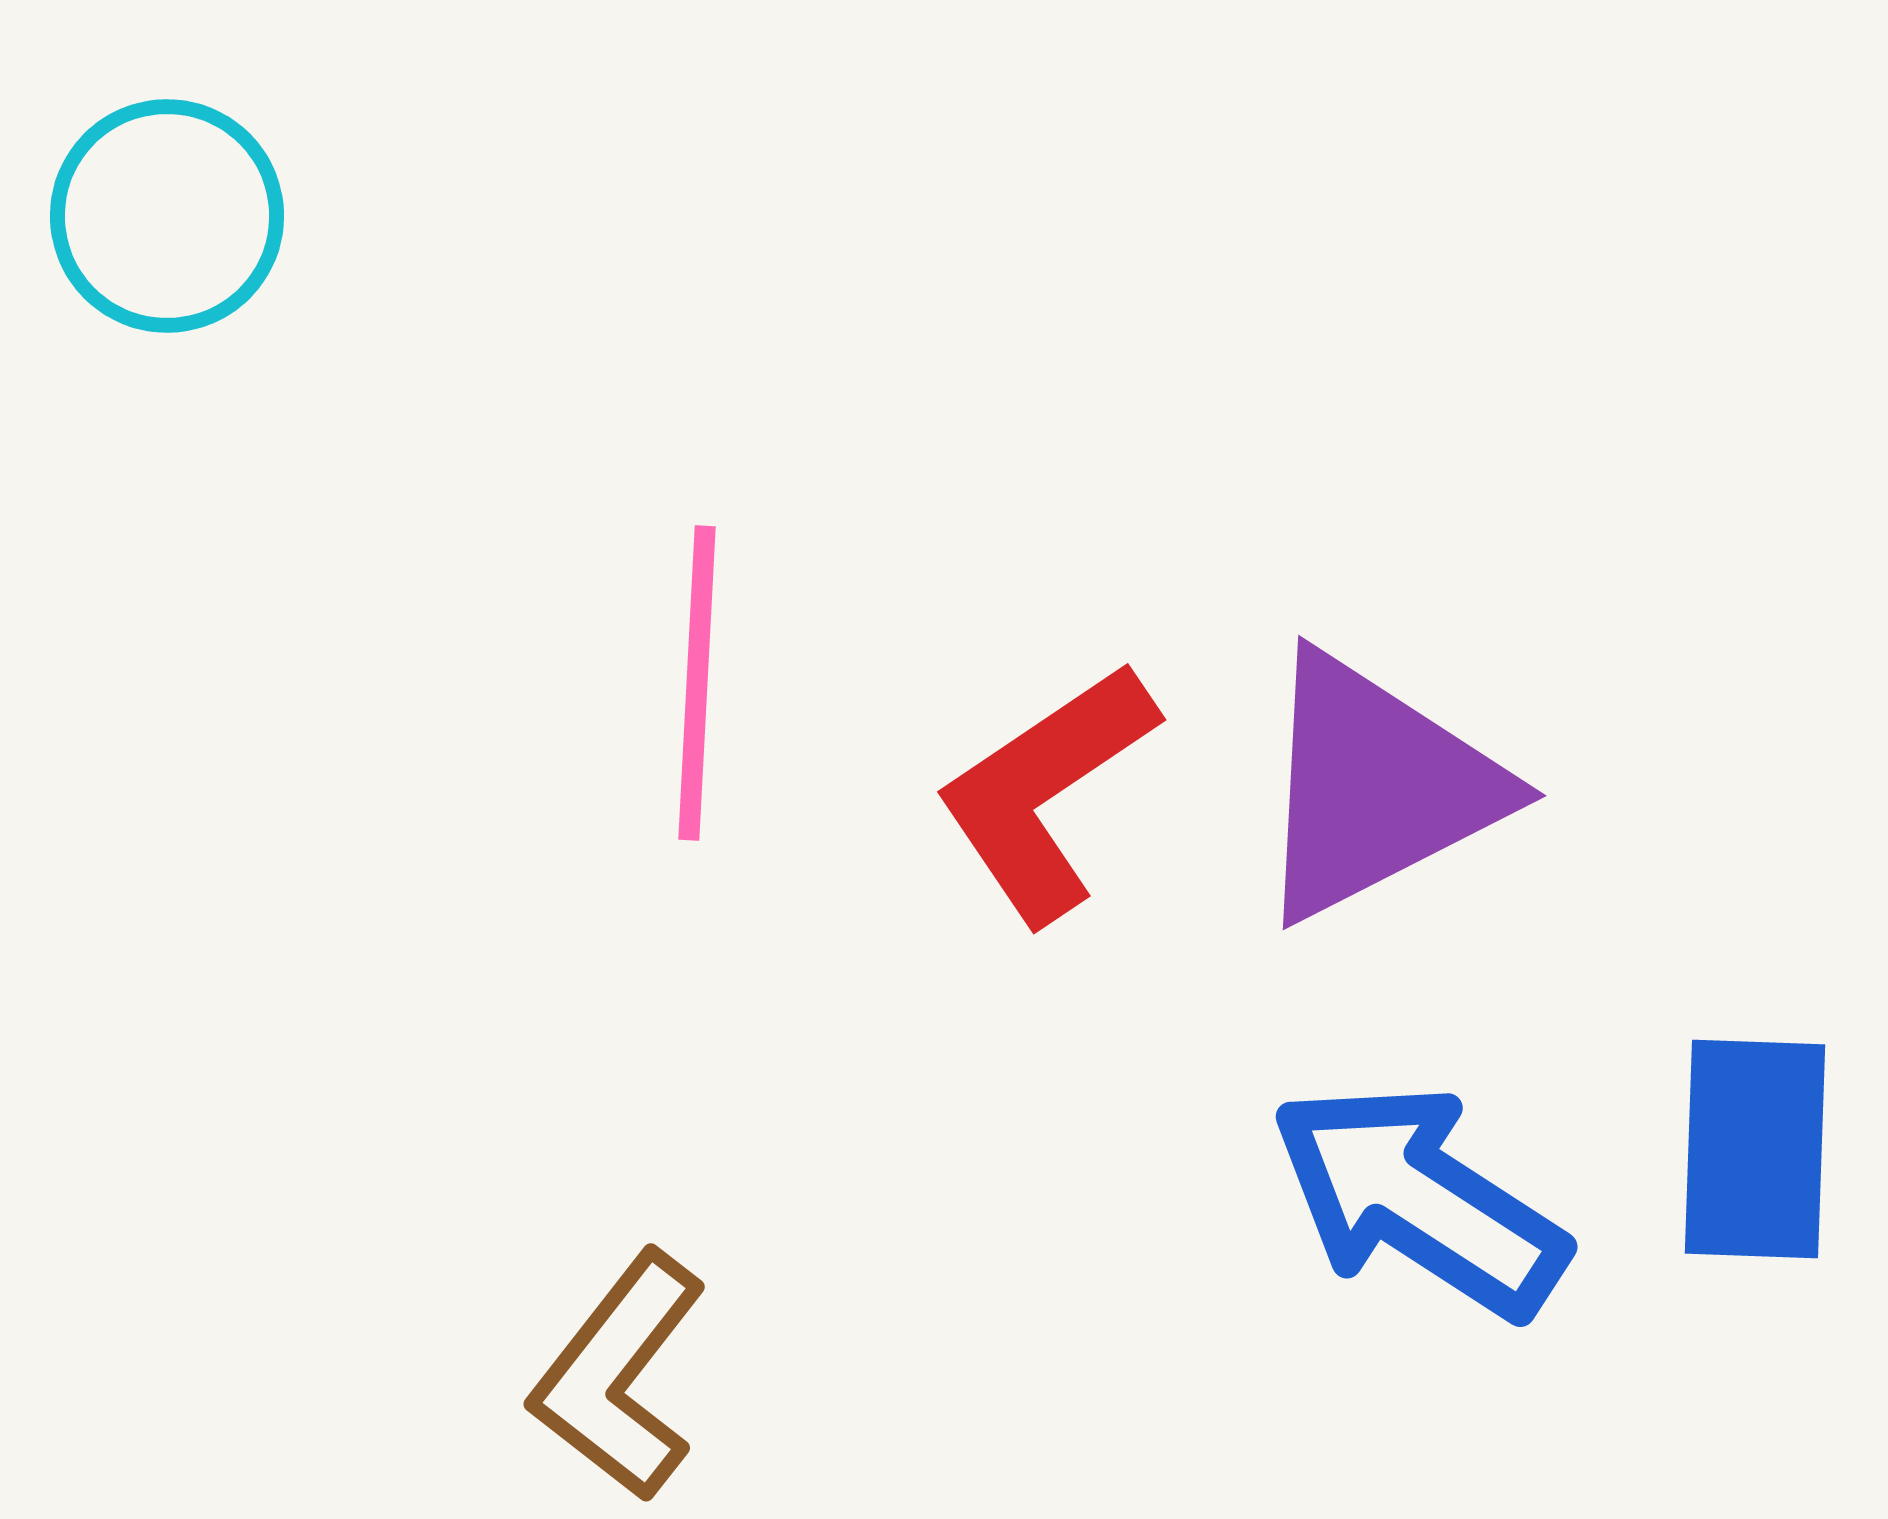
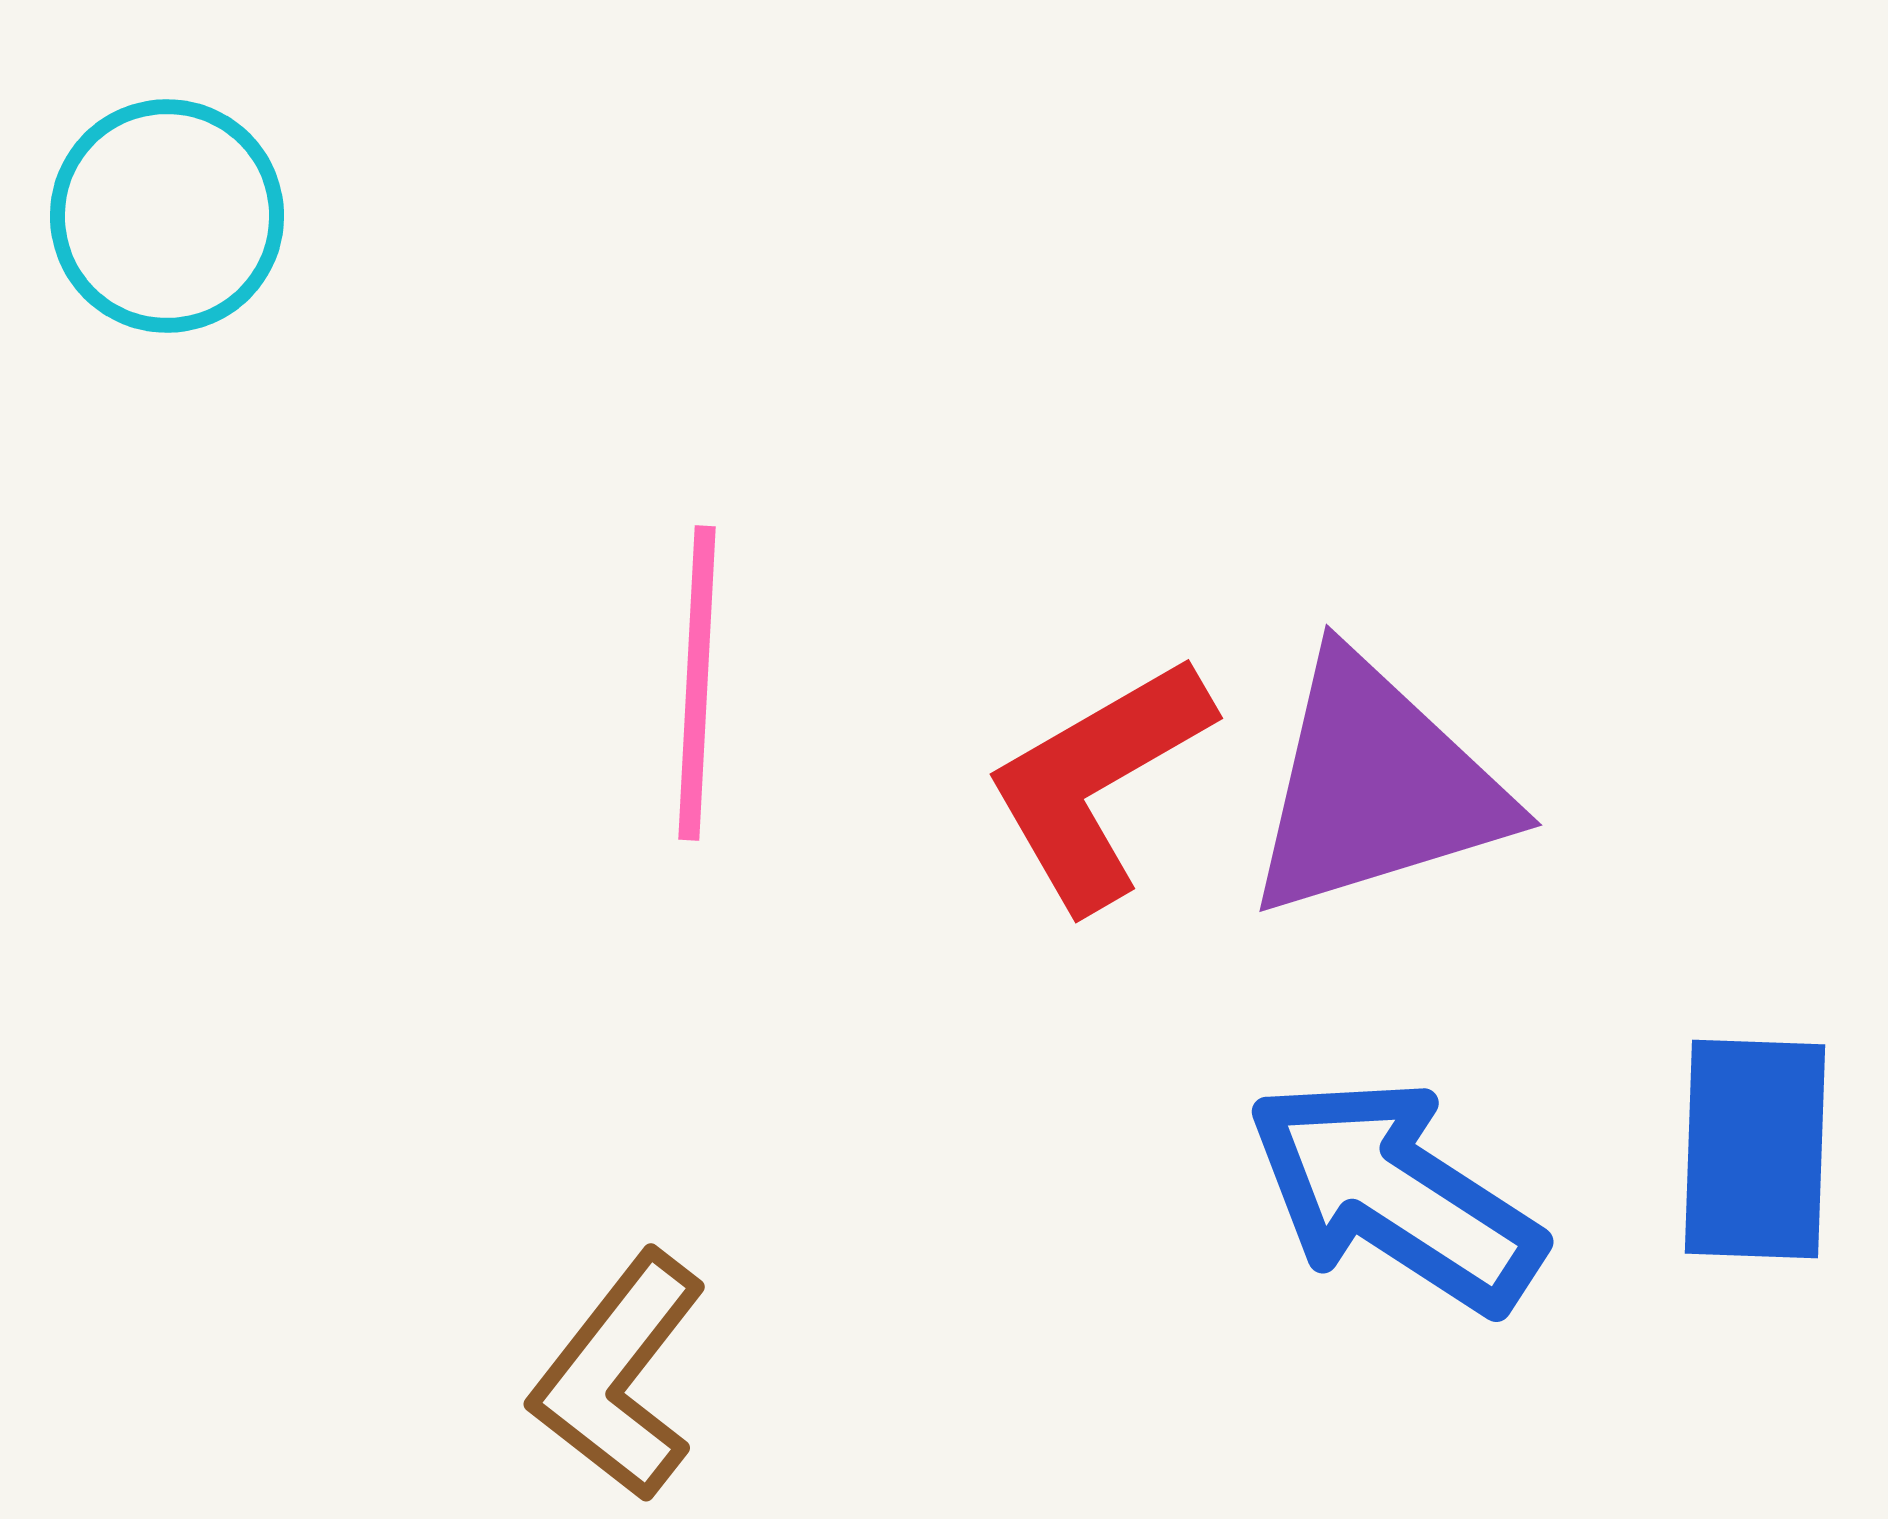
purple triangle: rotated 10 degrees clockwise
red L-shape: moved 52 px right, 10 px up; rotated 4 degrees clockwise
blue arrow: moved 24 px left, 5 px up
